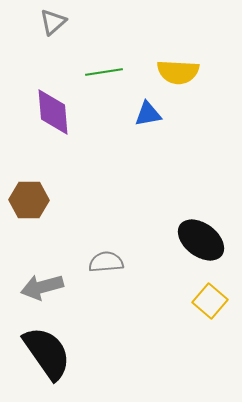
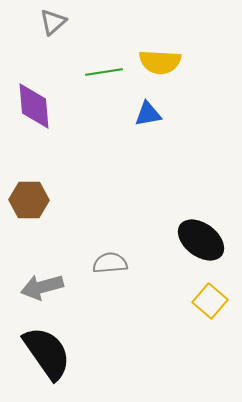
yellow semicircle: moved 18 px left, 10 px up
purple diamond: moved 19 px left, 6 px up
gray semicircle: moved 4 px right, 1 px down
